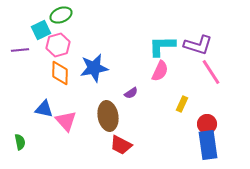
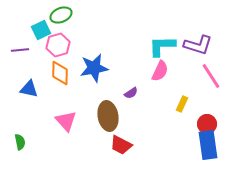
pink line: moved 4 px down
blue triangle: moved 15 px left, 20 px up
